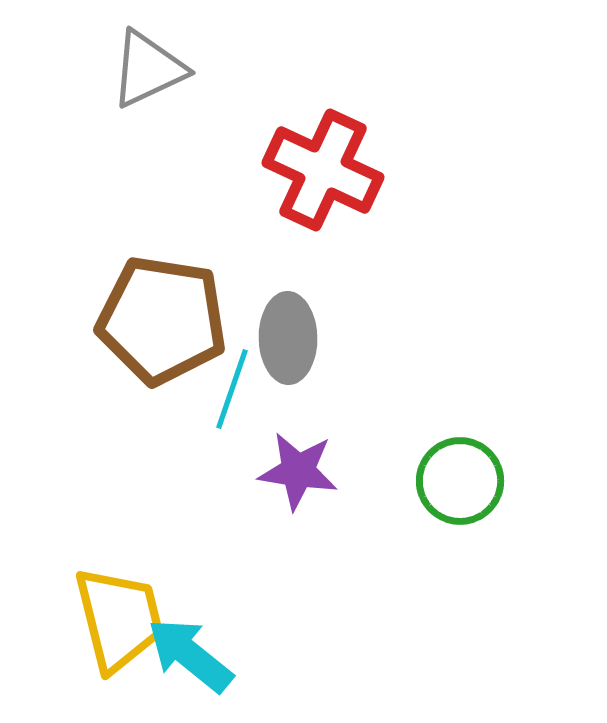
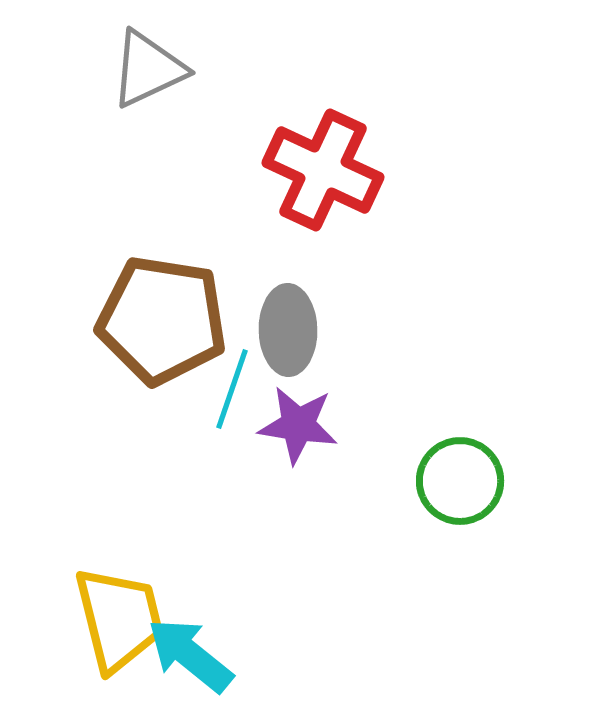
gray ellipse: moved 8 px up
purple star: moved 46 px up
